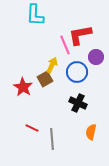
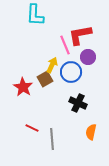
purple circle: moved 8 px left
blue circle: moved 6 px left
